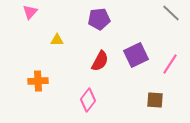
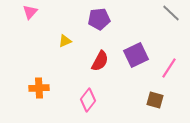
yellow triangle: moved 8 px right, 1 px down; rotated 24 degrees counterclockwise
pink line: moved 1 px left, 4 px down
orange cross: moved 1 px right, 7 px down
brown square: rotated 12 degrees clockwise
